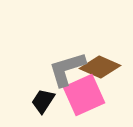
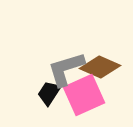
gray L-shape: moved 1 px left
black trapezoid: moved 6 px right, 8 px up
